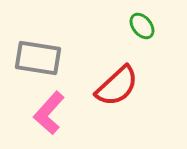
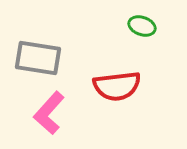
green ellipse: rotated 32 degrees counterclockwise
red semicircle: rotated 36 degrees clockwise
